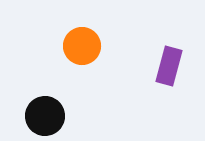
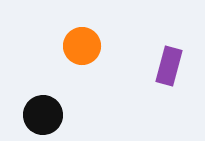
black circle: moved 2 px left, 1 px up
